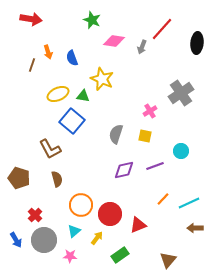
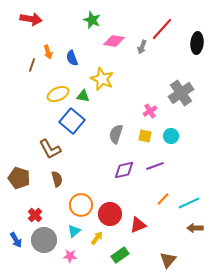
cyan circle: moved 10 px left, 15 px up
